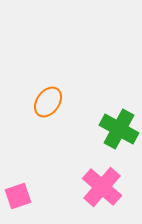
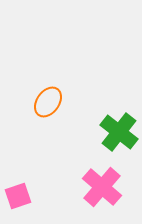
green cross: moved 3 px down; rotated 9 degrees clockwise
